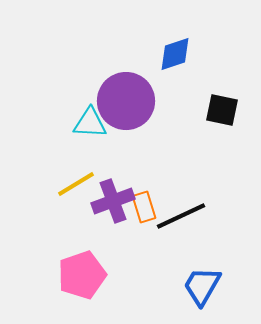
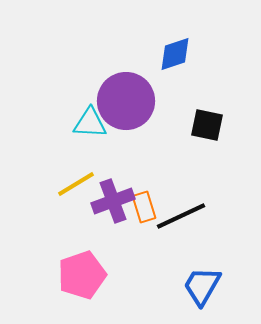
black square: moved 15 px left, 15 px down
